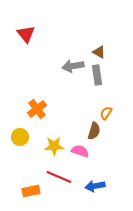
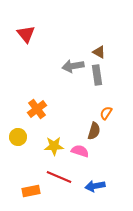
yellow circle: moved 2 px left
